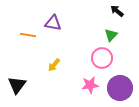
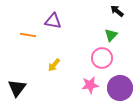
purple triangle: moved 2 px up
black triangle: moved 3 px down
